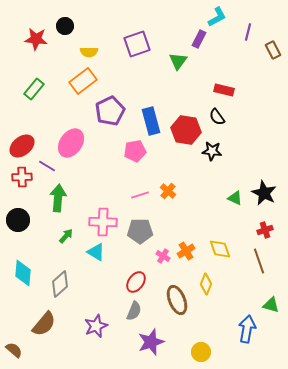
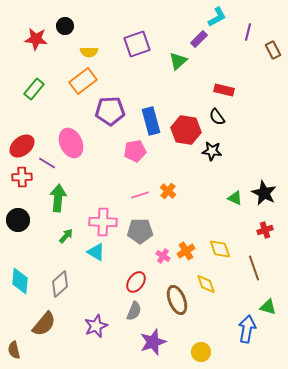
purple rectangle at (199, 39): rotated 18 degrees clockwise
green triangle at (178, 61): rotated 12 degrees clockwise
purple pentagon at (110, 111): rotated 24 degrees clockwise
pink ellipse at (71, 143): rotated 60 degrees counterclockwise
purple line at (47, 166): moved 3 px up
brown line at (259, 261): moved 5 px left, 7 px down
cyan diamond at (23, 273): moved 3 px left, 8 px down
yellow diamond at (206, 284): rotated 40 degrees counterclockwise
green triangle at (271, 305): moved 3 px left, 2 px down
purple star at (151, 342): moved 2 px right
brown semicircle at (14, 350): rotated 144 degrees counterclockwise
